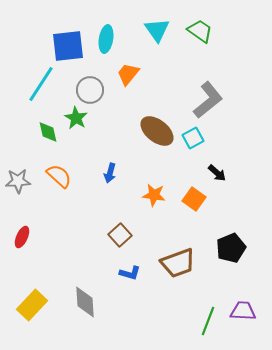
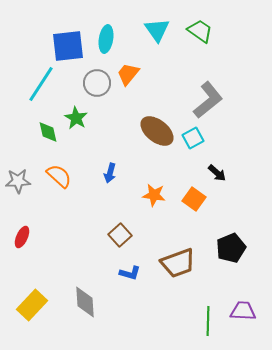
gray circle: moved 7 px right, 7 px up
green line: rotated 20 degrees counterclockwise
